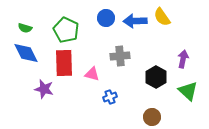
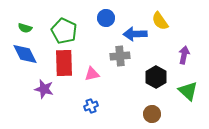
yellow semicircle: moved 2 px left, 4 px down
blue arrow: moved 13 px down
green pentagon: moved 2 px left, 1 px down
blue diamond: moved 1 px left, 1 px down
purple arrow: moved 1 px right, 4 px up
pink triangle: rotated 28 degrees counterclockwise
blue cross: moved 19 px left, 9 px down
brown circle: moved 3 px up
